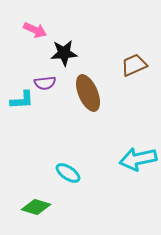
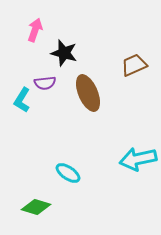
pink arrow: rotated 95 degrees counterclockwise
black star: rotated 20 degrees clockwise
cyan L-shape: rotated 125 degrees clockwise
